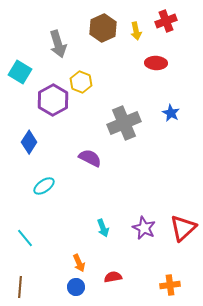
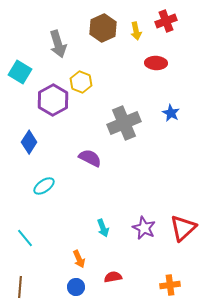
orange arrow: moved 4 px up
